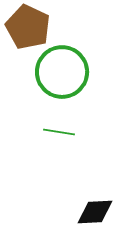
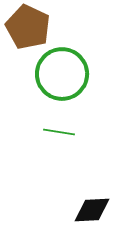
green circle: moved 2 px down
black diamond: moved 3 px left, 2 px up
